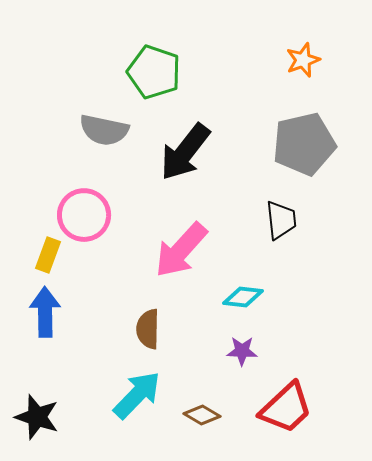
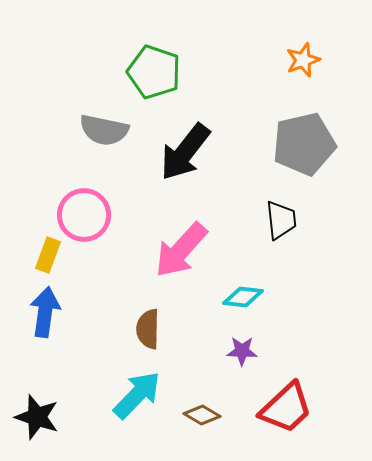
blue arrow: rotated 9 degrees clockwise
